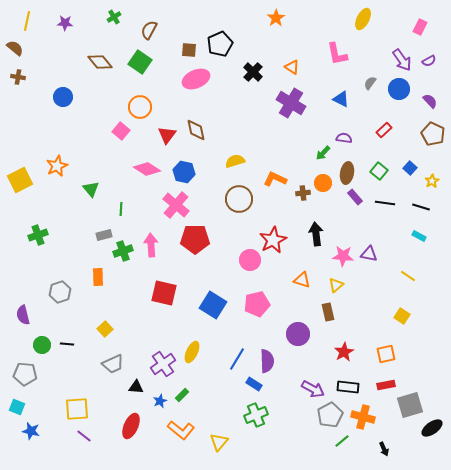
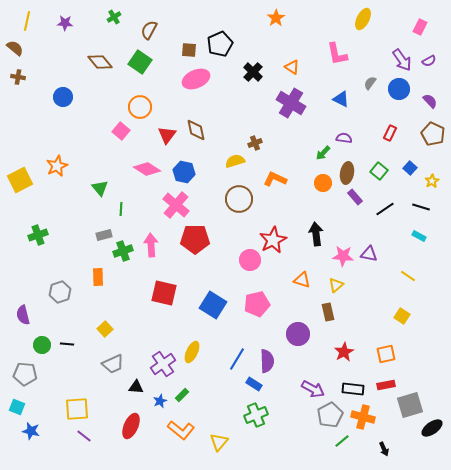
red rectangle at (384, 130): moved 6 px right, 3 px down; rotated 21 degrees counterclockwise
green triangle at (91, 189): moved 9 px right, 1 px up
brown cross at (303, 193): moved 48 px left, 50 px up; rotated 16 degrees counterclockwise
black line at (385, 203): moved 6 px down; rotated 42 degrees counterclockwise
black rectangle at (348, 387): moved 5 px right, 2 px down
